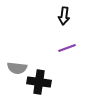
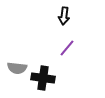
purple line: rotated 30 degrees counterclockwise
black cross: moved 4 px right, 4 px up
